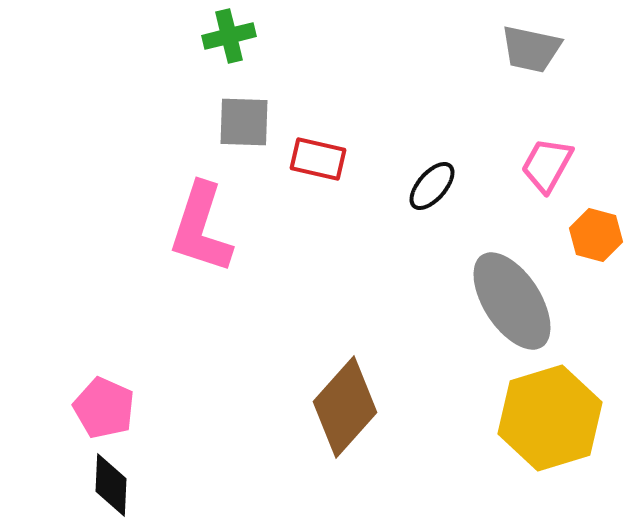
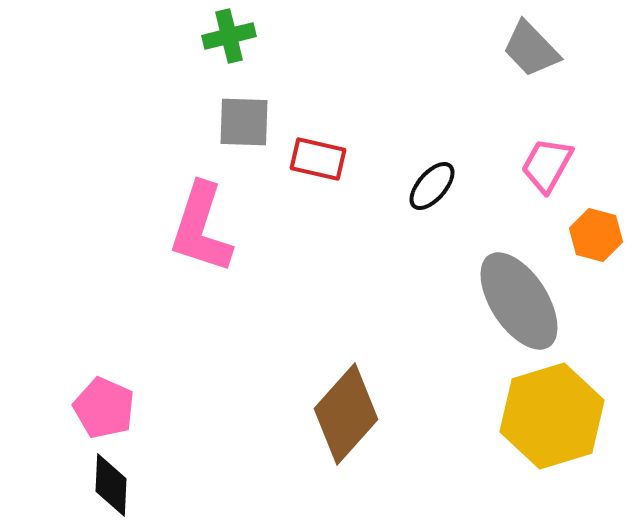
gray trapezoid: rotated 34 degrees clockwise
gray ellipse: moved 7 px right
brown diamond: moved 1 px right, 7 px down
yellow hexagon: moved 2 px right, 2 px up
